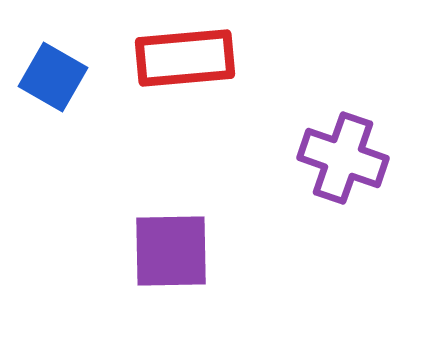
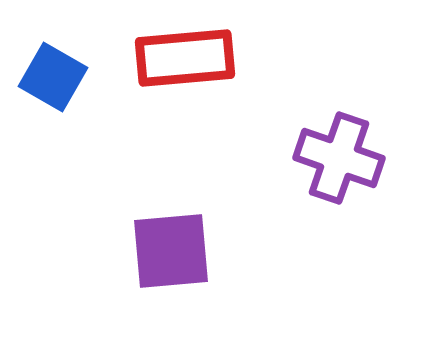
purple cross: moved 4 px left
purple square: rotated 4 degrees counterclockwise
